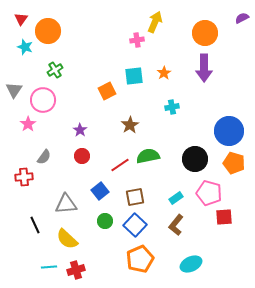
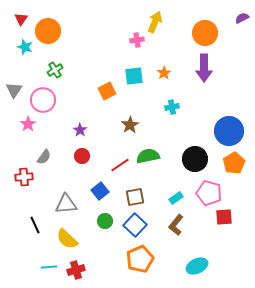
orange pentagon at (234, 163): rotated 25 degrees clockwise
cyan ellipse at (191, 264): moved 6 px right, 2 px down
